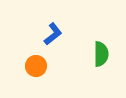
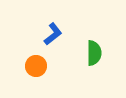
green semicircle: moved 7 px left, 1 px up
